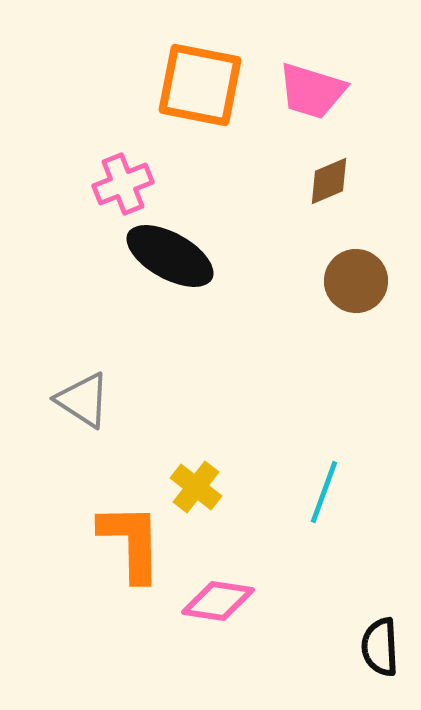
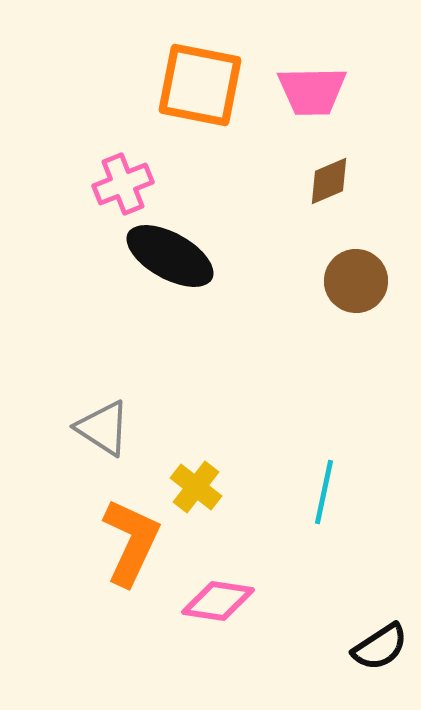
pink trapezoid: rotated 18 degrees counterclockwise
gray triangle: moved 20 px right, 28 px down
cyan line: rotated 8 degrees counterclockwise
orange L-shape: rotated 26 degrees clockwise
black semicircle: rotated 120 degrees counterclockwise
